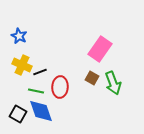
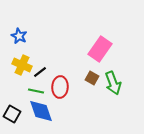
black line: rotated 16 degrees counterclockwise
black square: moved 6 px left
